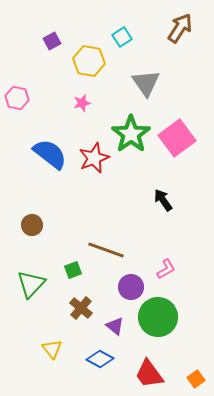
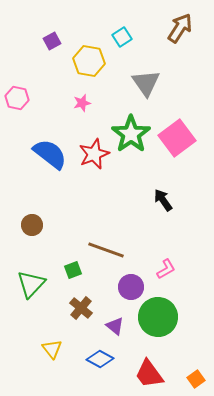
red star: moved 4 px up
